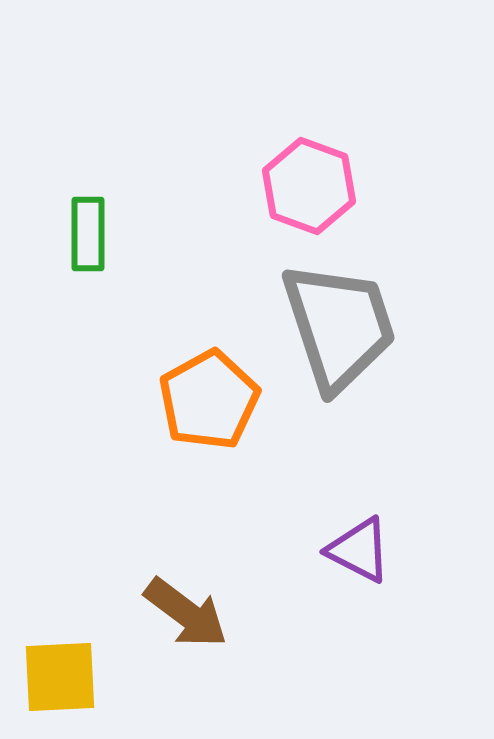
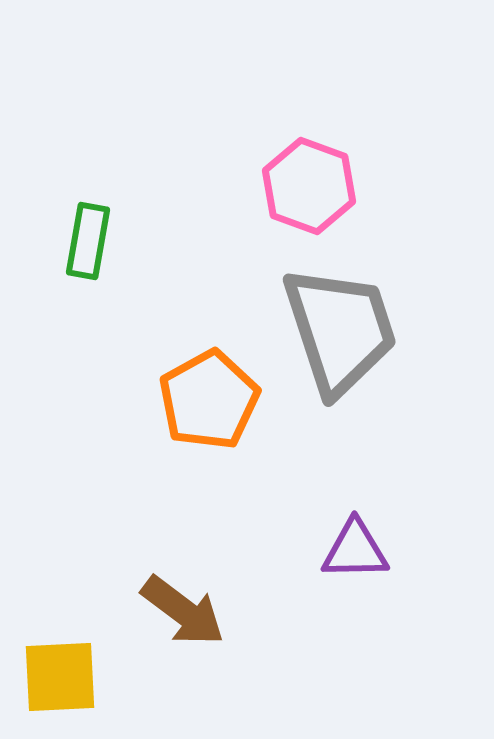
green rectangle: moved 7 px down; rotated 10 degrees clockwise
gray trapezoid: moved 1 px right, 4 px down
purple triangle: moved 4 px left; rotated 28 degrees counterclockwise
brown arrow: moved 3 px left, 2 px up
